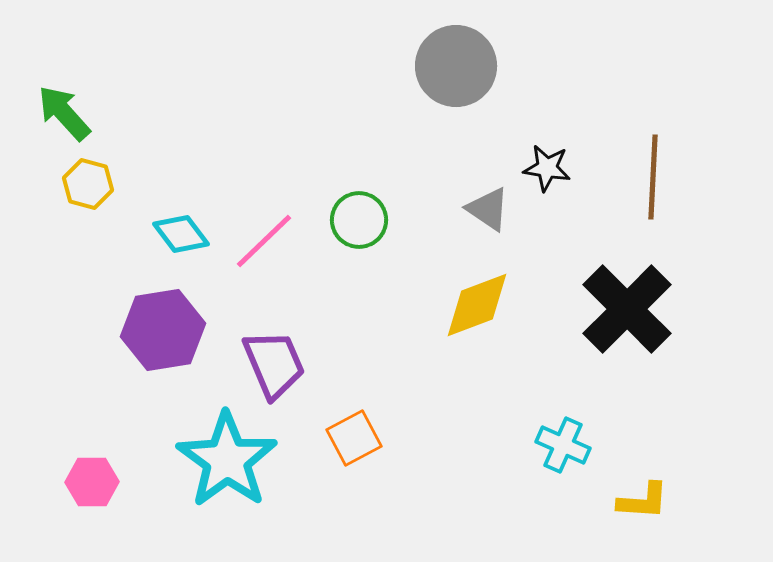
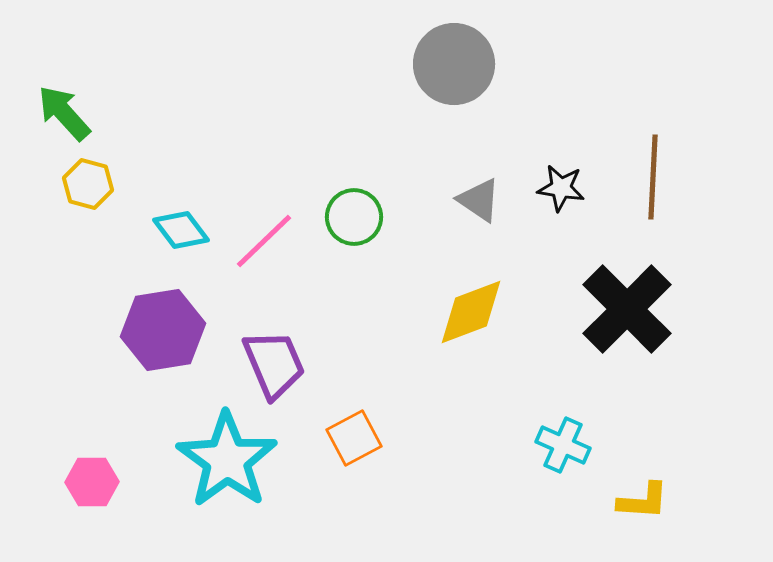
gray circle: moved 2 px left, 2 px up
black star: moved 14 px right, 20 px down
gray triangle: moved 9 px left, 9 px up
green circle: moved 5 px left, 3 px up
cyan diamond: moved 4 px up
yellow diamond: moved 6 px left, 7 px down
